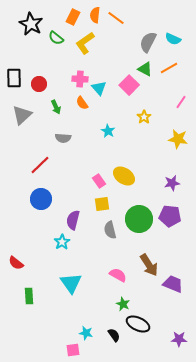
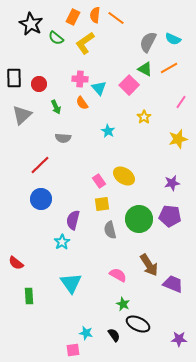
yellow star at (178, 139): rotated 24 degrees counterclockwise
